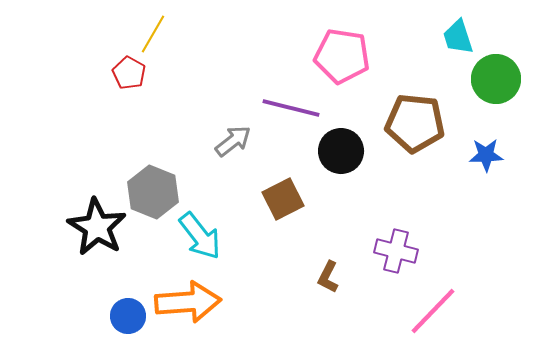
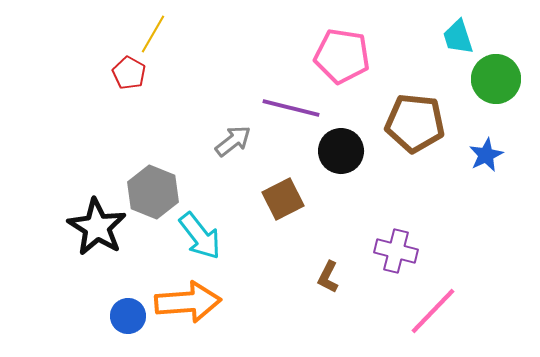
blue star: rotated 24 degrees counterclockwise
